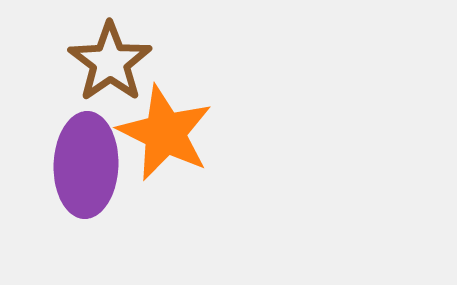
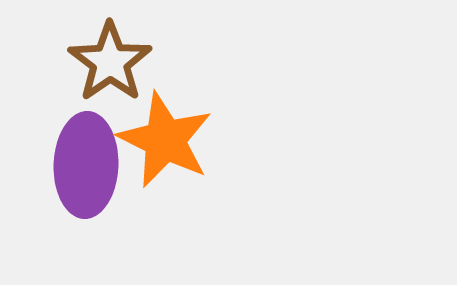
orange star: moved 7 px down
